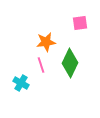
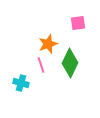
pink square: moved 2 px left
orange star: moved 2 px right, 2 px down; rotated 12 degrees counterclockwise
cyan cross: rotated 14 degrees counterclockwise
